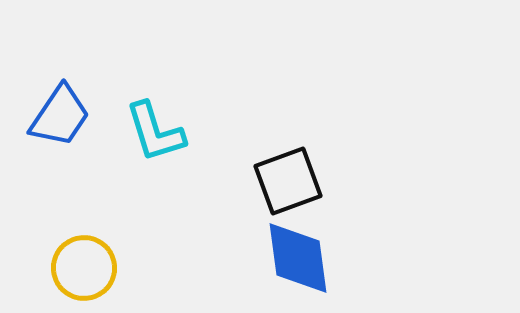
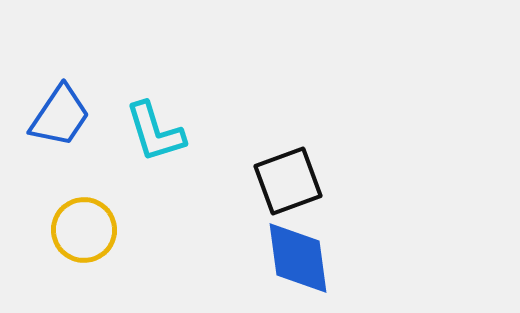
yellow circle: moved 38 px up
